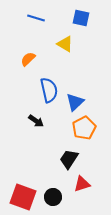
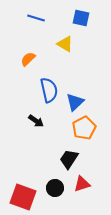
black circle: moved 2 px right, 9 px up
